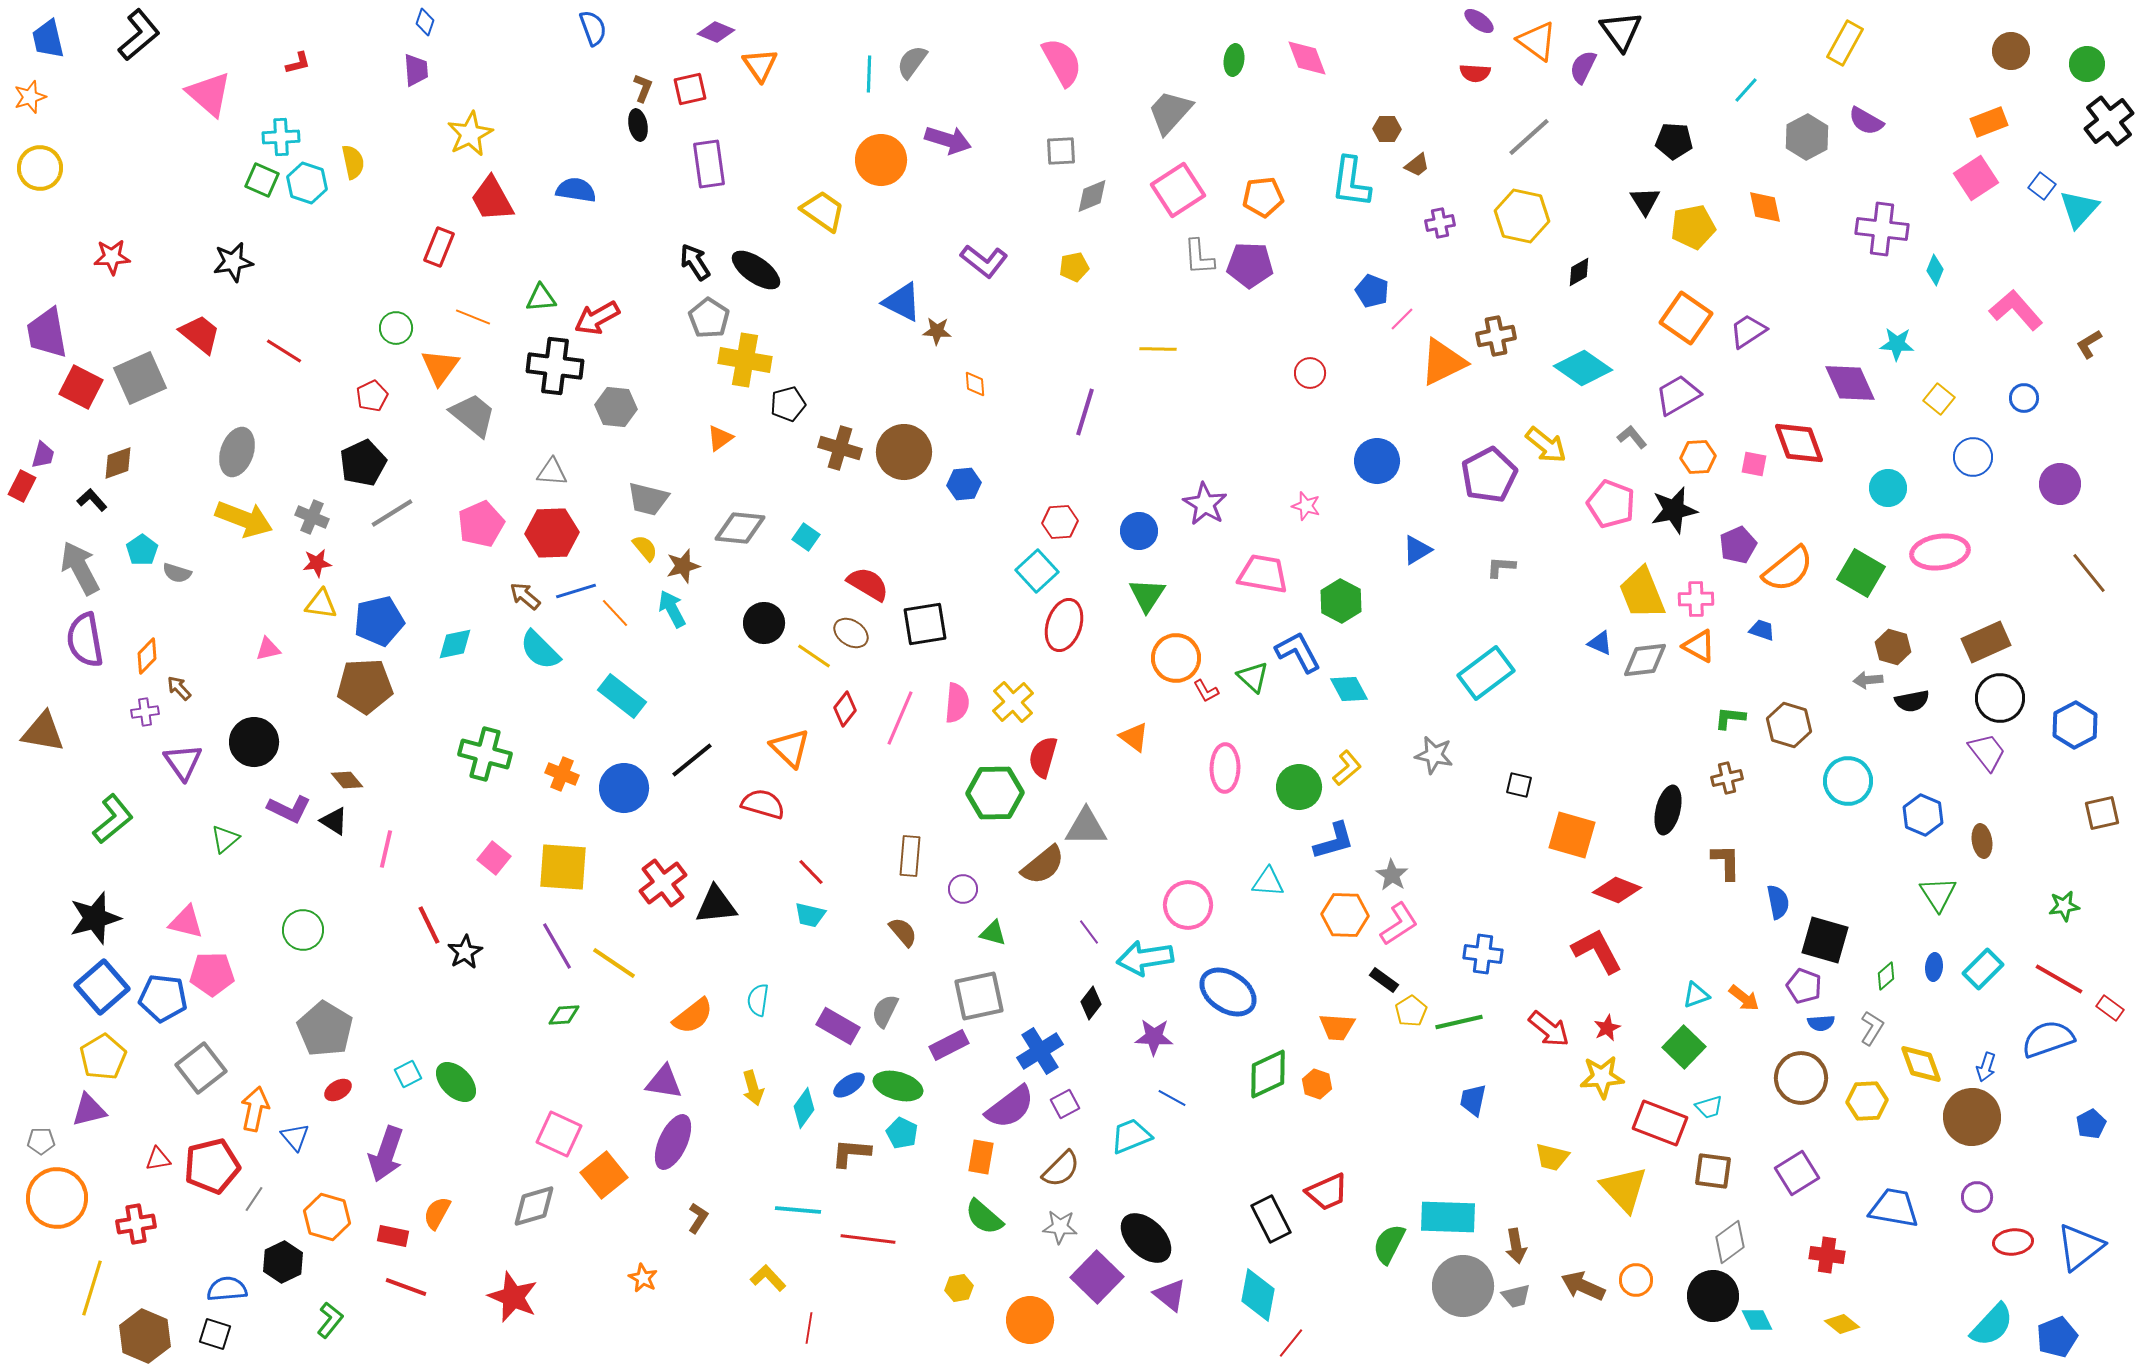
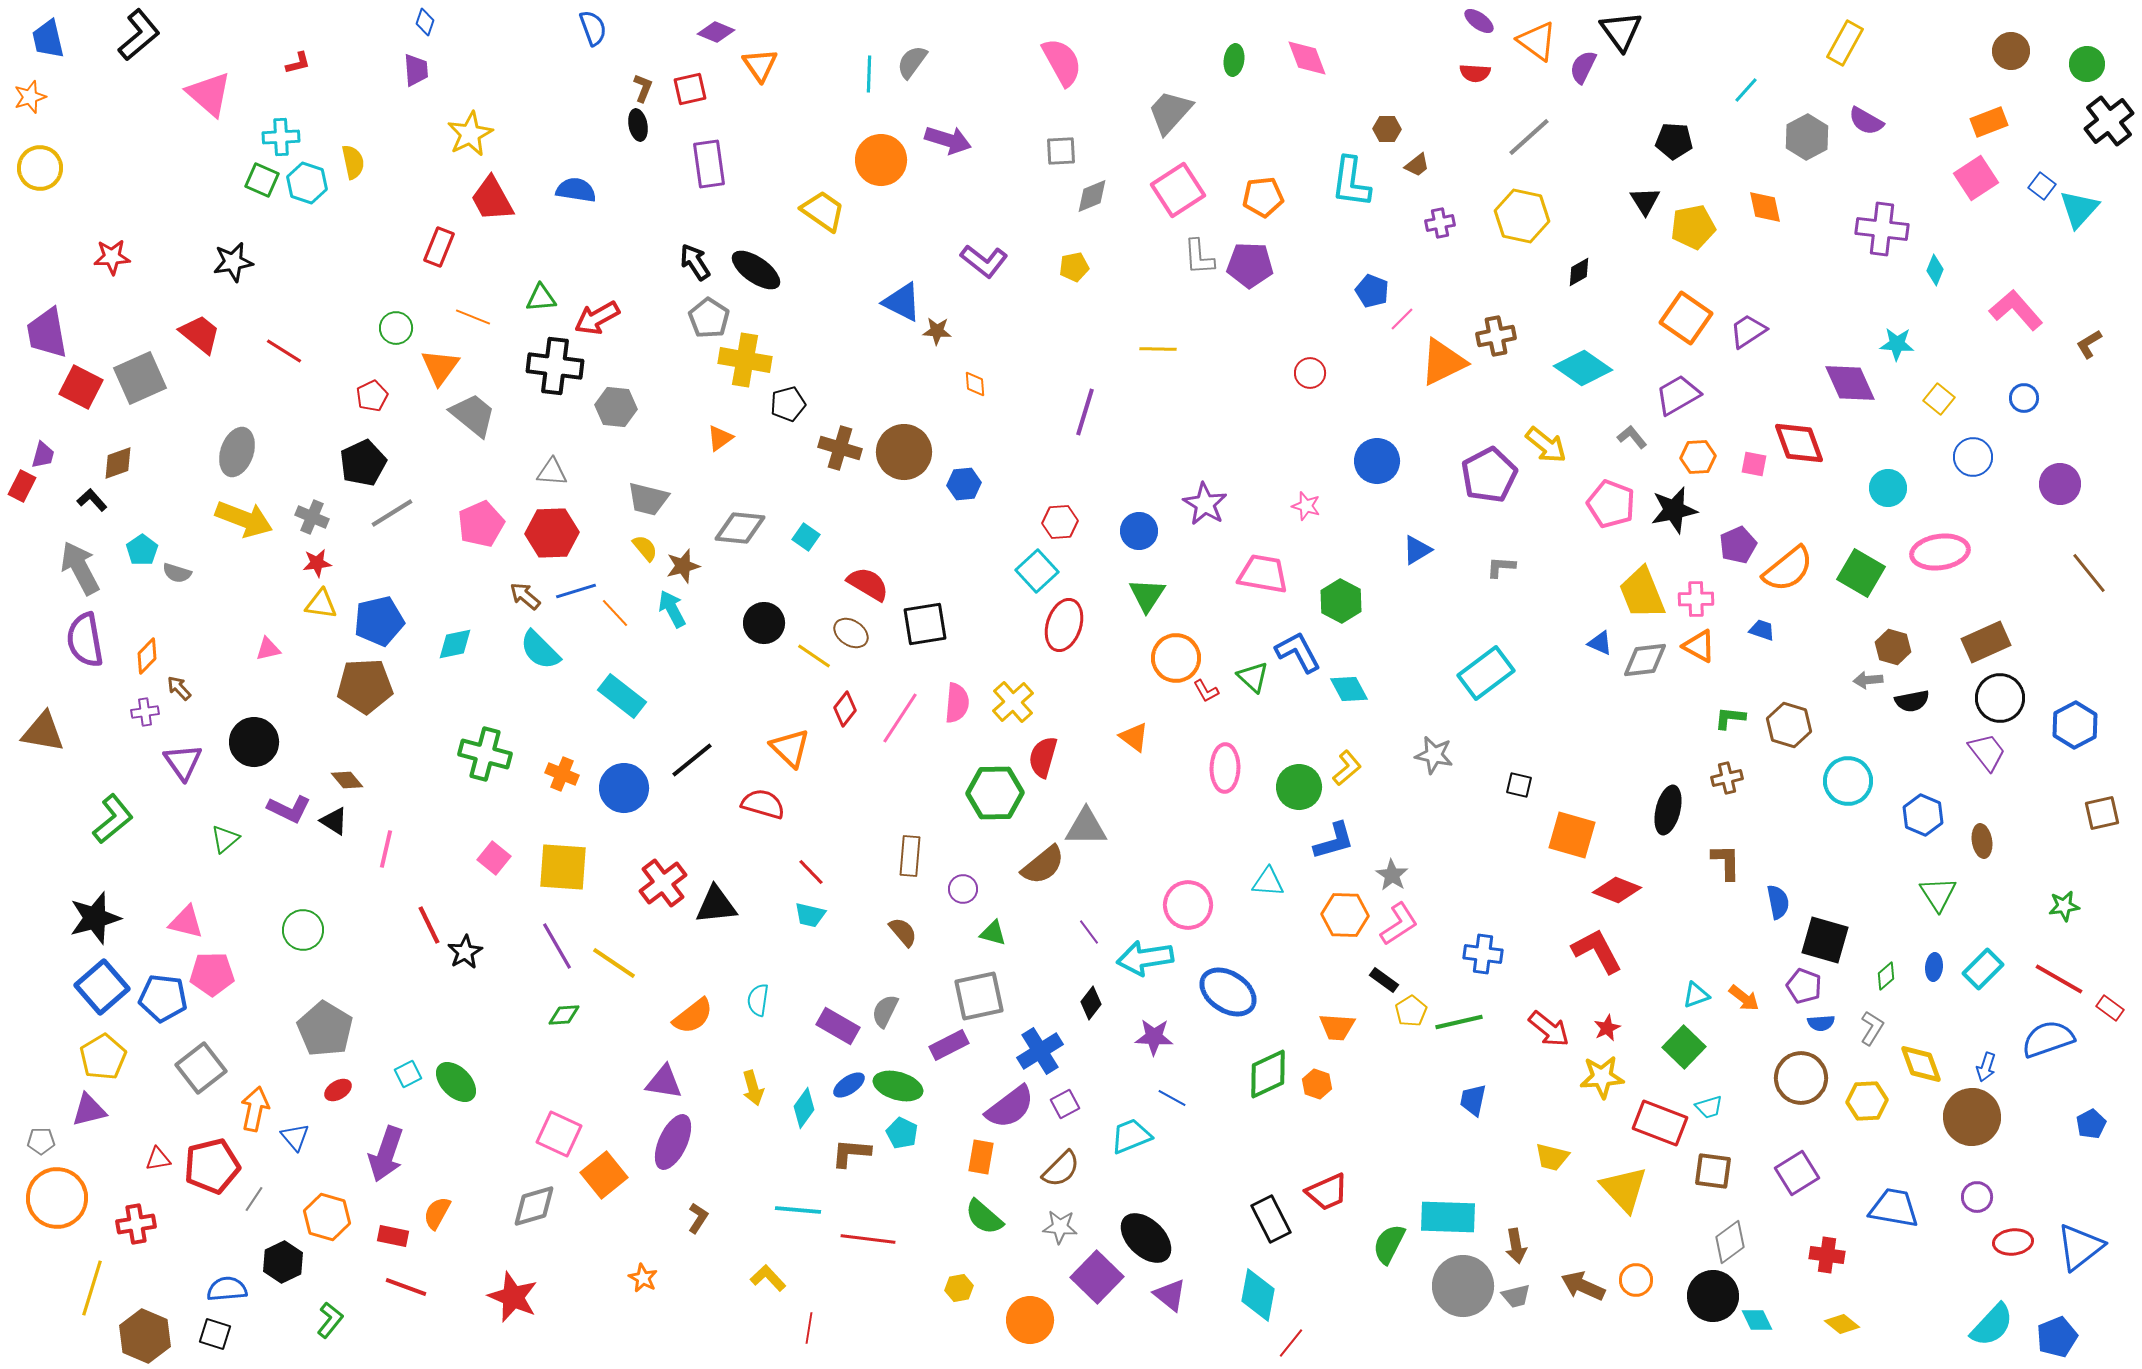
pink line at (900, 718): rotated 10 degrees clockwise
